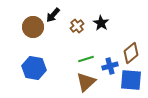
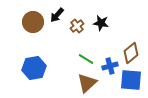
black arrow: moved 4 px right
black star: rotated 21 degrees counterclockwise
brown circle: moved 5 px up
green line: rotated 49 degrees clockwise
blue hexagon: rotated 20 degrees counterclockwise
brown triangle: moved 1 px right, 1 px down
